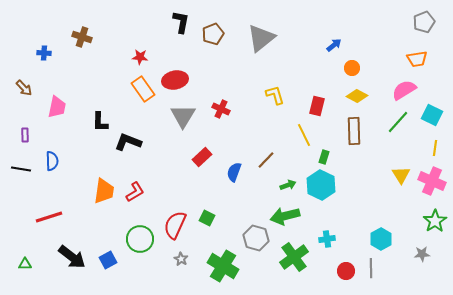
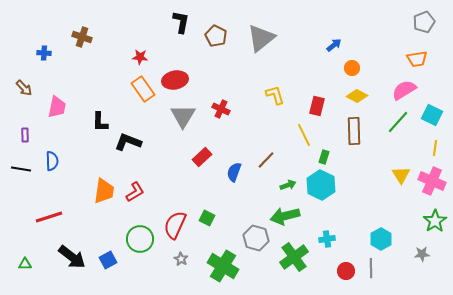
brown pentagon at (213, 34): moved 3 px right, 2 px down; rotated 25 degrees counterclockwise
